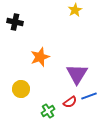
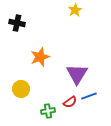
black cross: moved 2 px right, 1 px down
green cross: rotated 24 degrees clockwise
